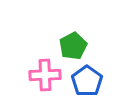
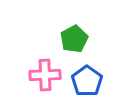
green pentagon: moved 1 px right, 7 px up
